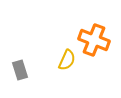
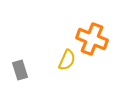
orange cross: moved 2 px left, 1 px up
